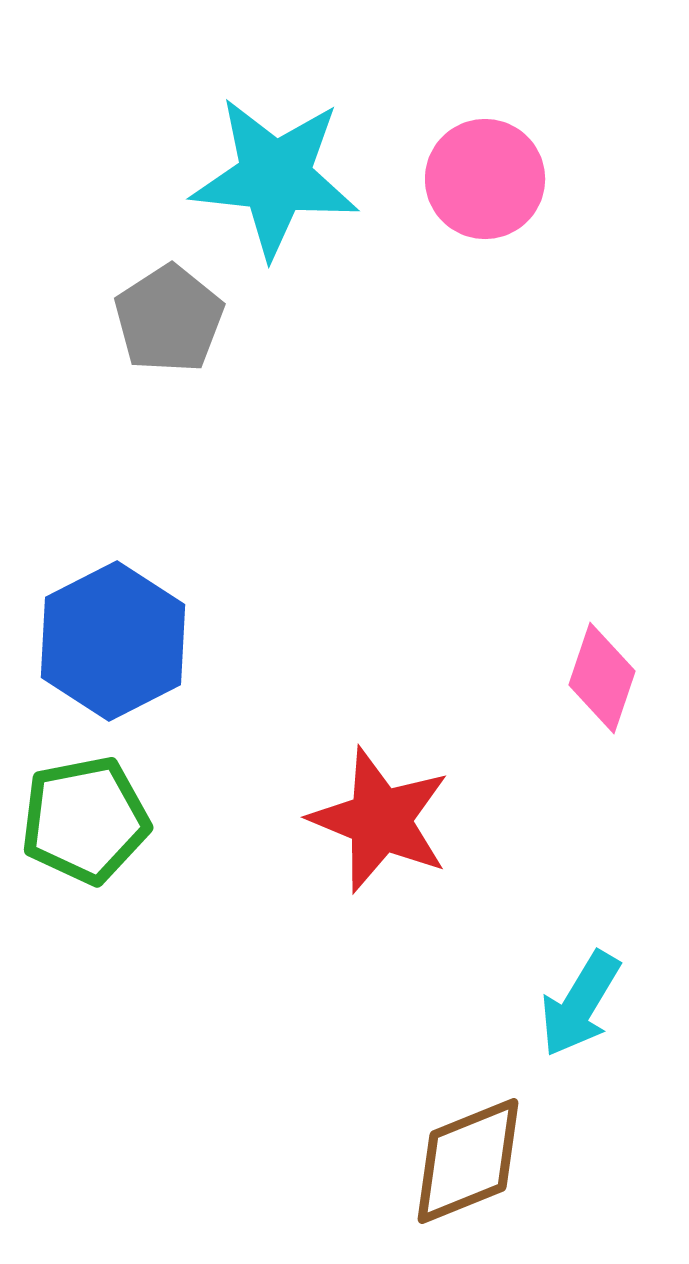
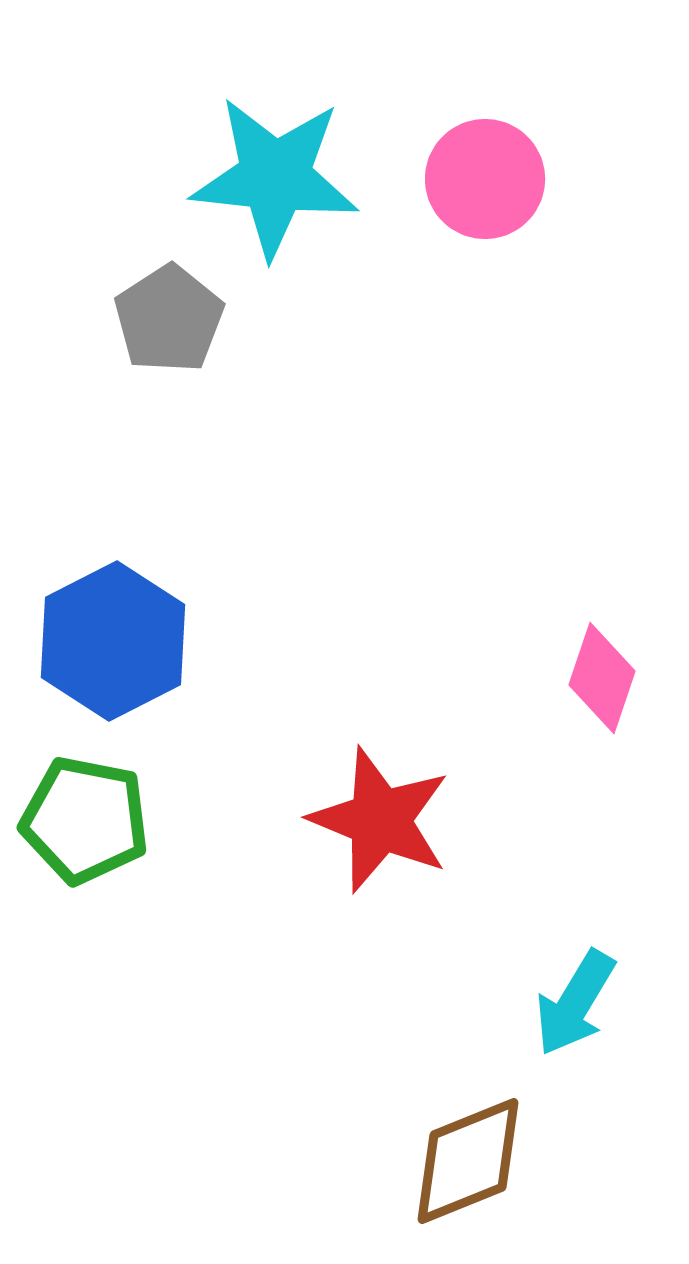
green pentagon: rotated 22 degrees clockwise
cyan arrow: moved 5 px left, 1 px up
